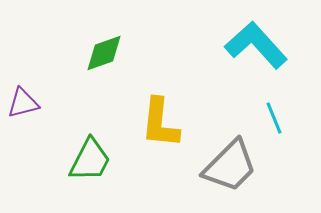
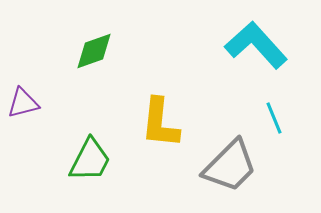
green diamond: moved 10 px left, 2 px up
